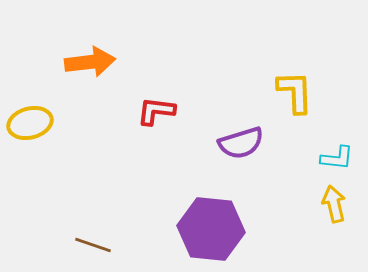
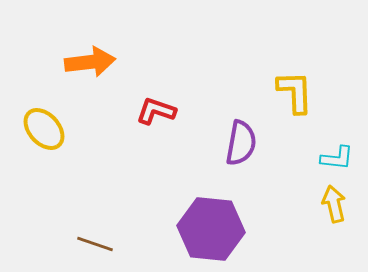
red L-shape: rotated 12 degrees clockwise
yellow ellipse: moved 14 px right, 6 px down; rotated 63 degrees clockwise
purple semicircle: rotated 63 degrees counterclockwise
brown line: moved 2 px right, 1 px up
